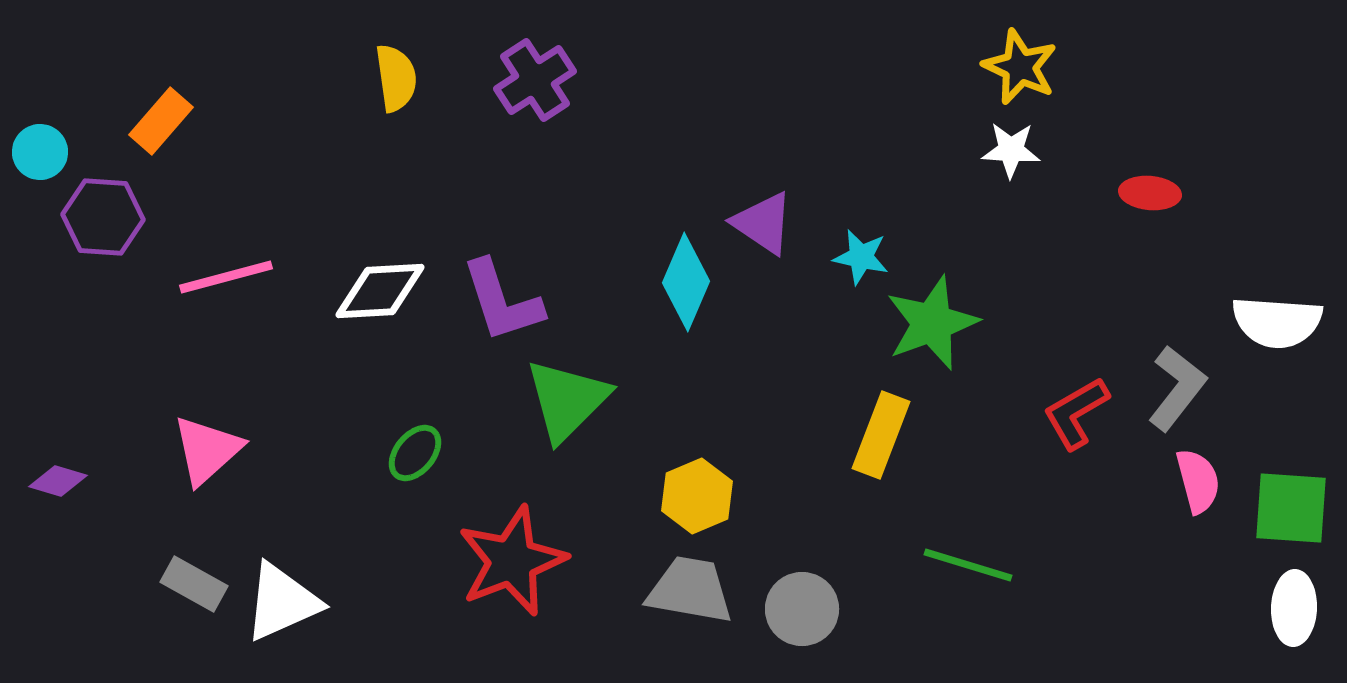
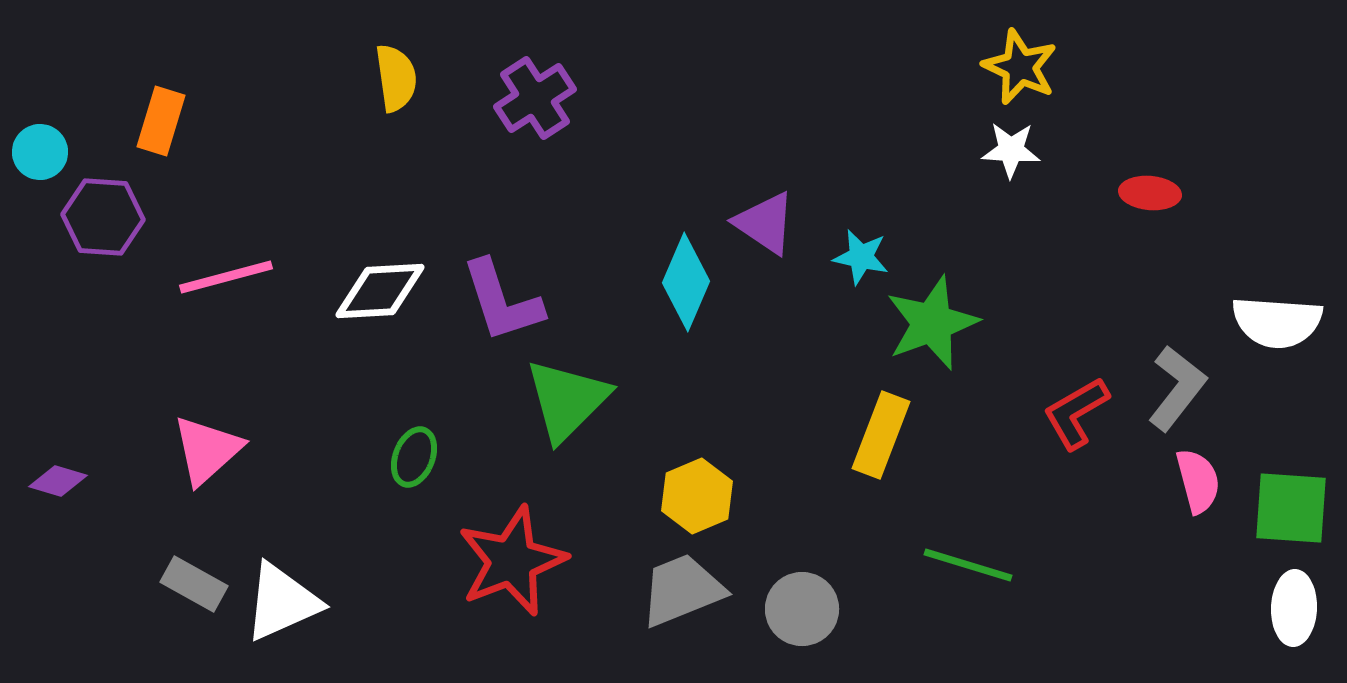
purple cross: moved 18 px down
orange rectangle: rotated 24 degrees counterclockwise
purple triangle: moved 2 px right
green ellipse: moved 1 px left, 4 px down; rotated 18 degrees counterclockwise
gray trapezoid: moved 8 px left; rotated 32 degrees counterclockwise
